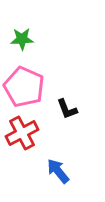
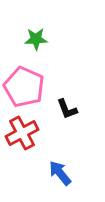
green star: moved 14 px right
blue arrow: moved 2 px right, 2 px down
